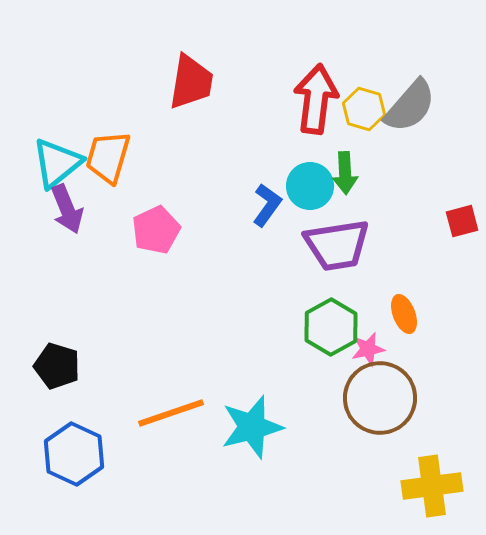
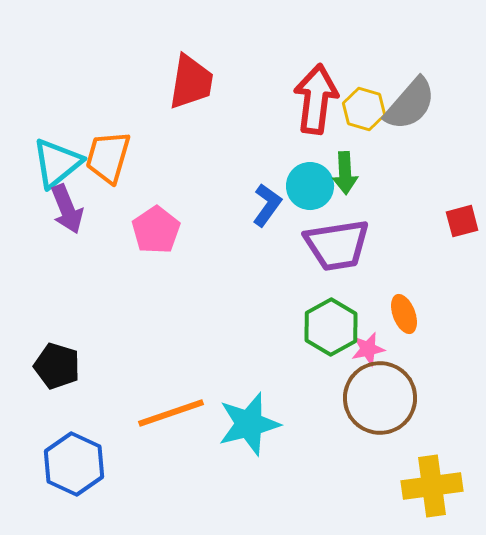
gray semicircle: moved 2 px up
pink pentagon: rotated 9 degrees counterclockwise
cyan star: moved 3 px left, 3 px up
blue hexagon: moved 10 px down
